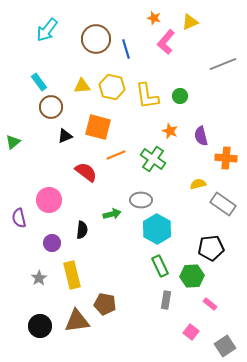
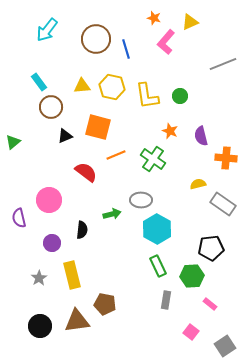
green rectangle at (160, 266): moved 2 px left
